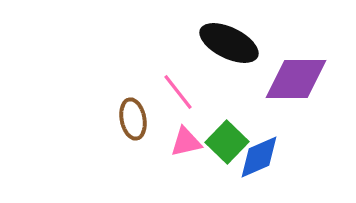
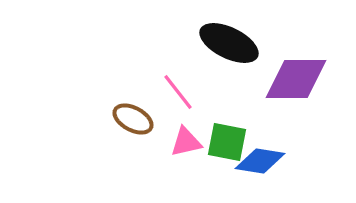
brown ellipse: rotated 51 degrees counterclockwise
green square: rotated 33 degrees counterclockwise
blue diamond: moved 1 px right, 4 px down; rotated 33 degrees clockwise
